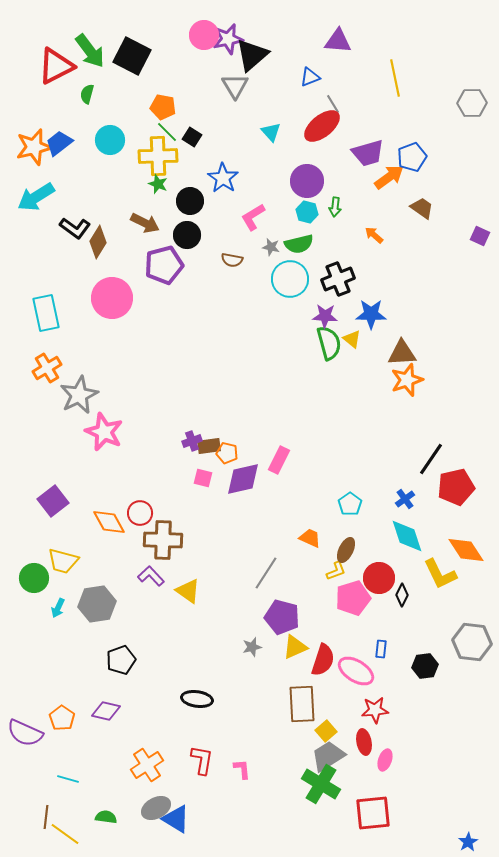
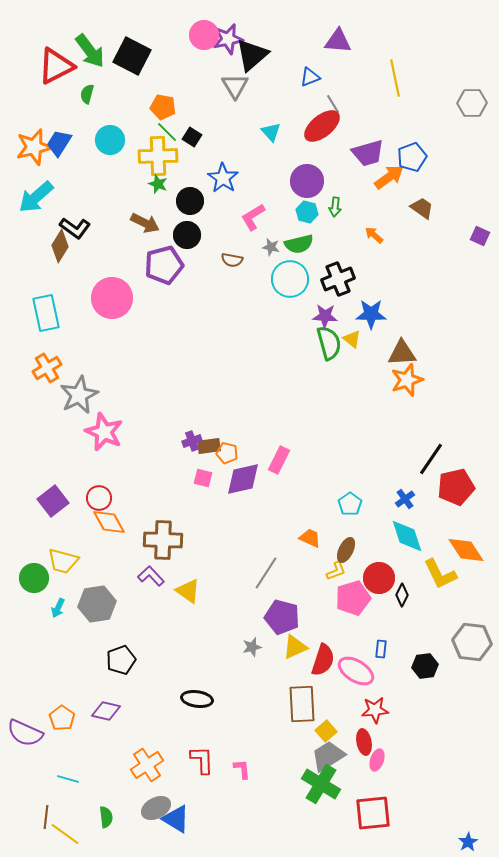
blue trapezoid at (59, 143): rotated 20 degrees counterclockwise
cyan arrow at (36, 197): rotated 9 degrees counterclockwise
brown diamond at (98, 242): moved 38 px left, 4 px down
red circle at (140, 513): moved 41 px left, 15 px up
red L-shape at (202, 760): rotated 12 degrees counterclockwise
pink ellipse at (385, 760): moved 8 px left
green semicircle at (106, 817): rotated 75 degrees clockwise
